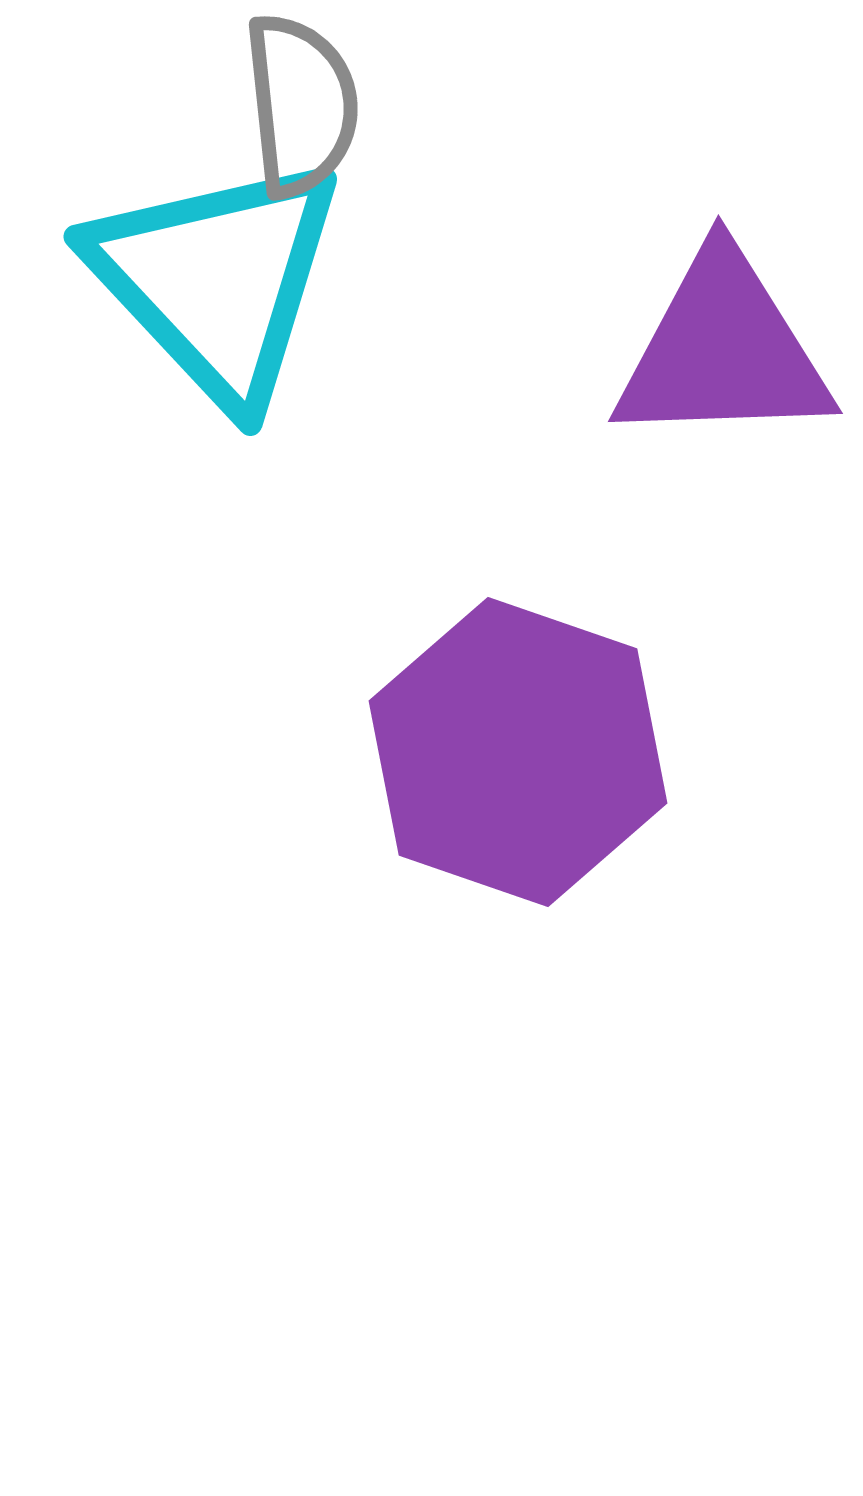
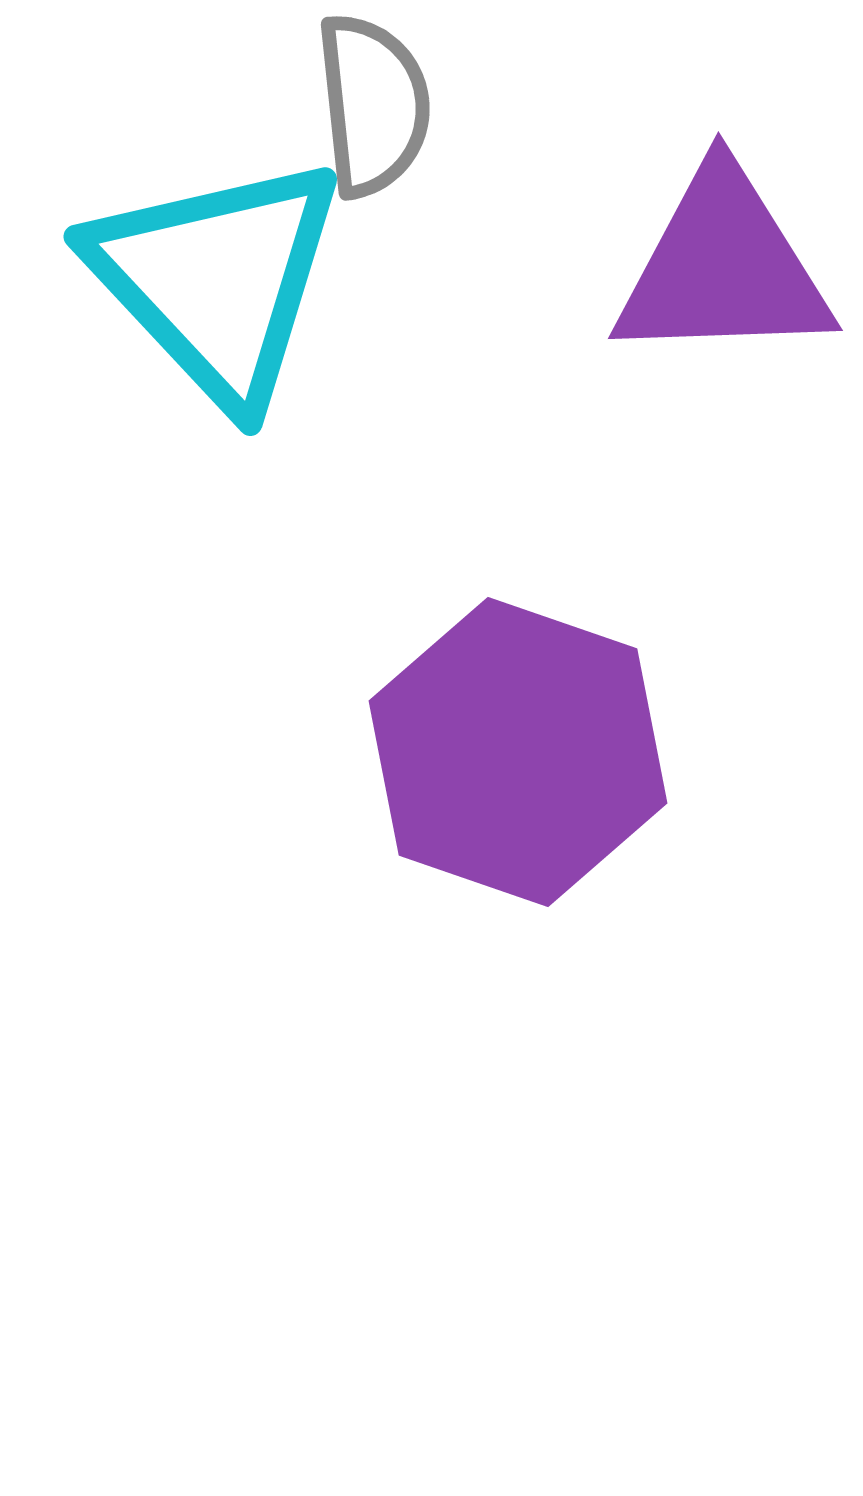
gray semicircle: moved 72 px right
purple triangle: moved 83 px up
